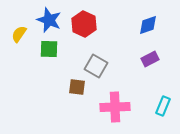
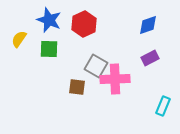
red hexagon: rotated 10 degrees clockwise
yellow semicircle: moved 5 px down
purple rectangle: moved 1 px up
pink cross: moved 28 px up
